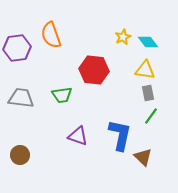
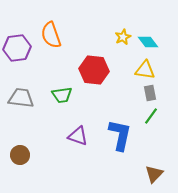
gray rectangle: moved 2 px right
brown triangle: moved 11 px right, 17 px down; rotated 30 degrees clockwise
